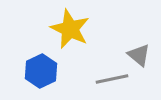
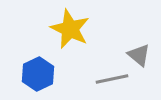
blue hexagon: moved 3 px left, 3 px down
